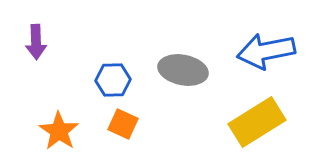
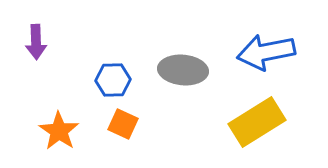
blue arrow: moved 1 px down
gray ellipse: rotated 6 degrees counterclockwise
